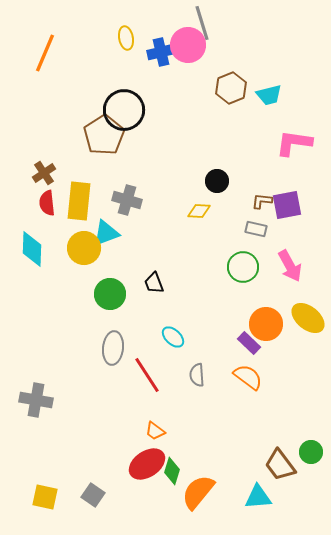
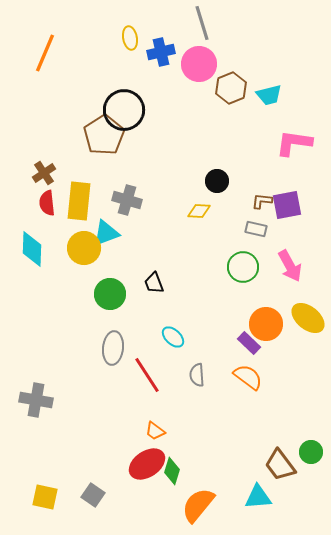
yellow ellipse at (126, 38): moved 4 px right
pink circle at (188, 45): moved 11 px right, 19 px down
orange semicircle at (198, 492): moved 13 px down
